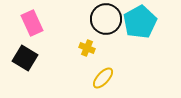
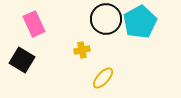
pink rectangle: moved 2 px right, 1 px down
yellow cross: moved 5 px left, 2 px down; rotated 35 degrees counterclockwise
black square: moved 3 px left, 2 px down
